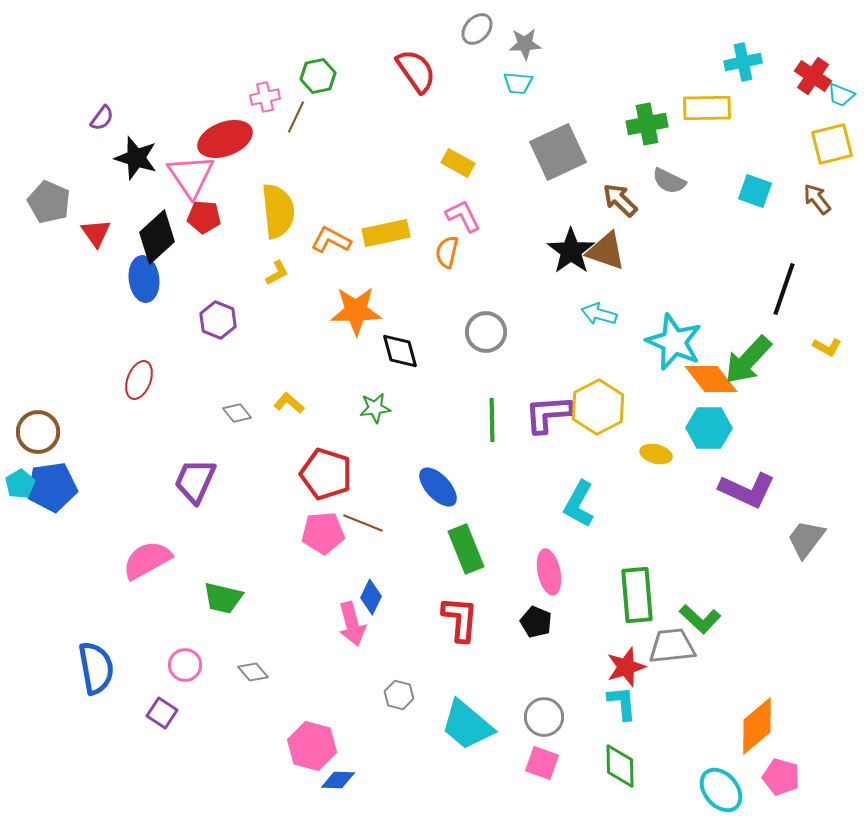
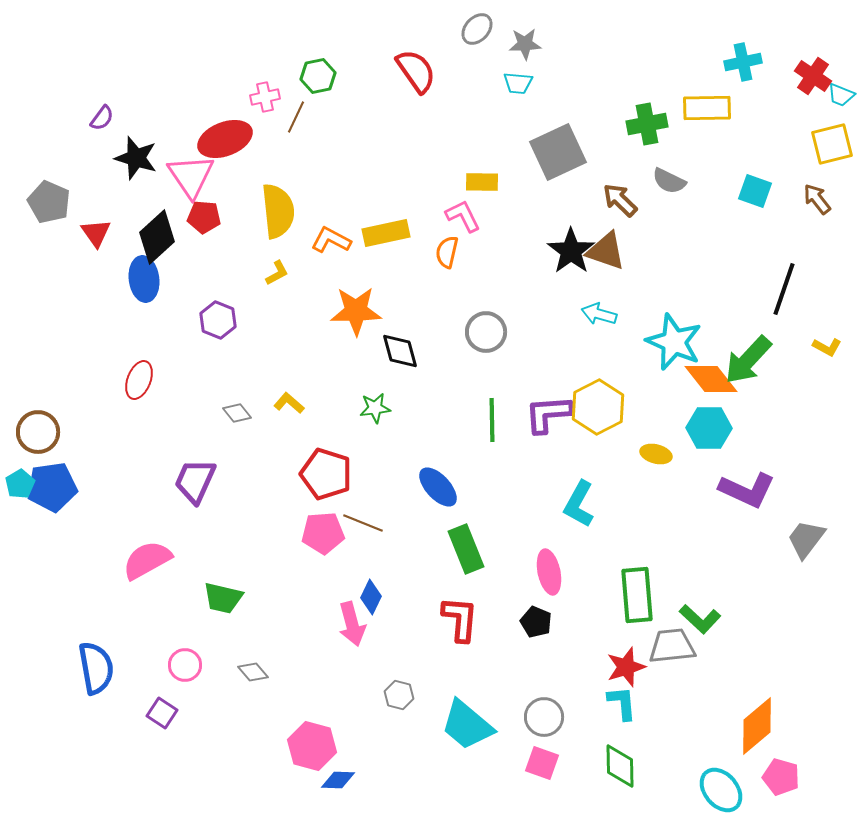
yellow rectangle at (458, 163): moved 24 px right, 19 px down; rotated 28 degrees counterclockwise
